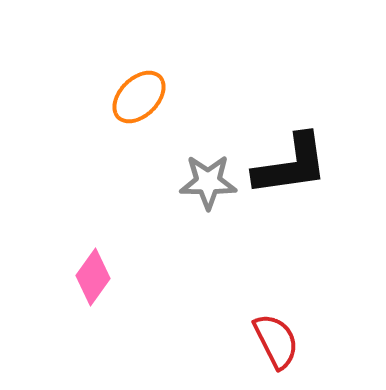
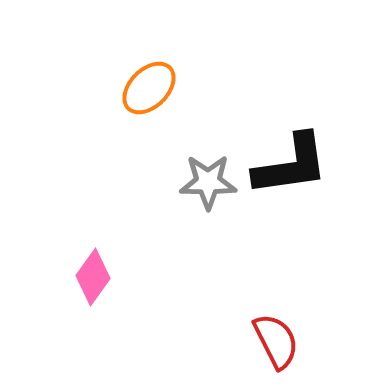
orange ellipse: moved 10 px right, 9 px up
